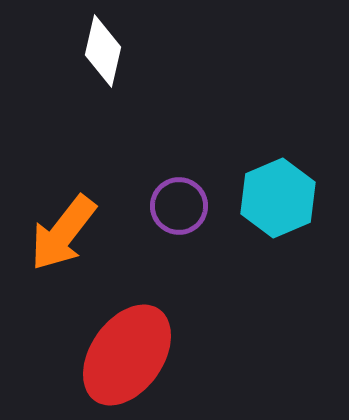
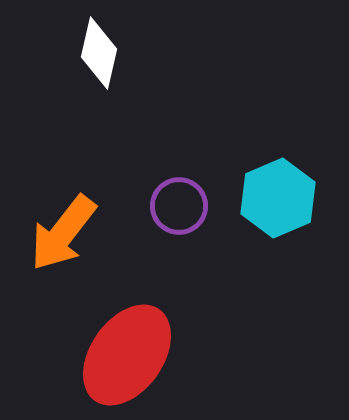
white diamond: moved 4 px left, 2 px down
